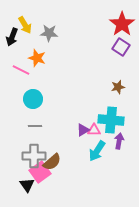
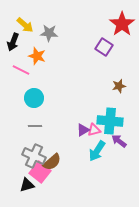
yellow arrow: rotated 18 degrees counterclockwise
black arrow: moved 1 px right, 5 px down
purple square: moved 17 px left
orange star: moved 2 px up
brown star: moved 1 px right, 1 px up
cyan circle: moved 1 px right, 1 px up
cyan cross: moved 1 px left, 1 px down
pink triangle: rotated 16 degrees counterclockwise
purple arrow: rotated 63 degrees counterclockwise
gray cross: rotated 25 degrees clockwise
pink square: rotated 15 degrees counterclockwise
black triangle: rotated 49 degrees clockwise
